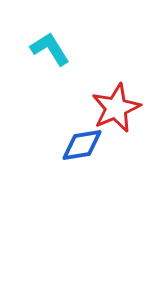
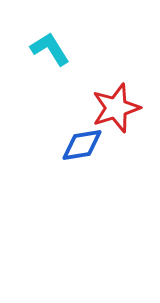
red star: rotated 6 degrees clockwise
